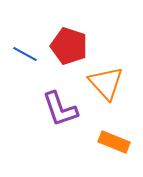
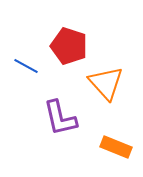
blue line: moved 1 px right, 12 px down
purple L-shape: moved 9 px down; rotated 6 degrees clockwise
orange rectangle: moved 2 px right, 5 px down
